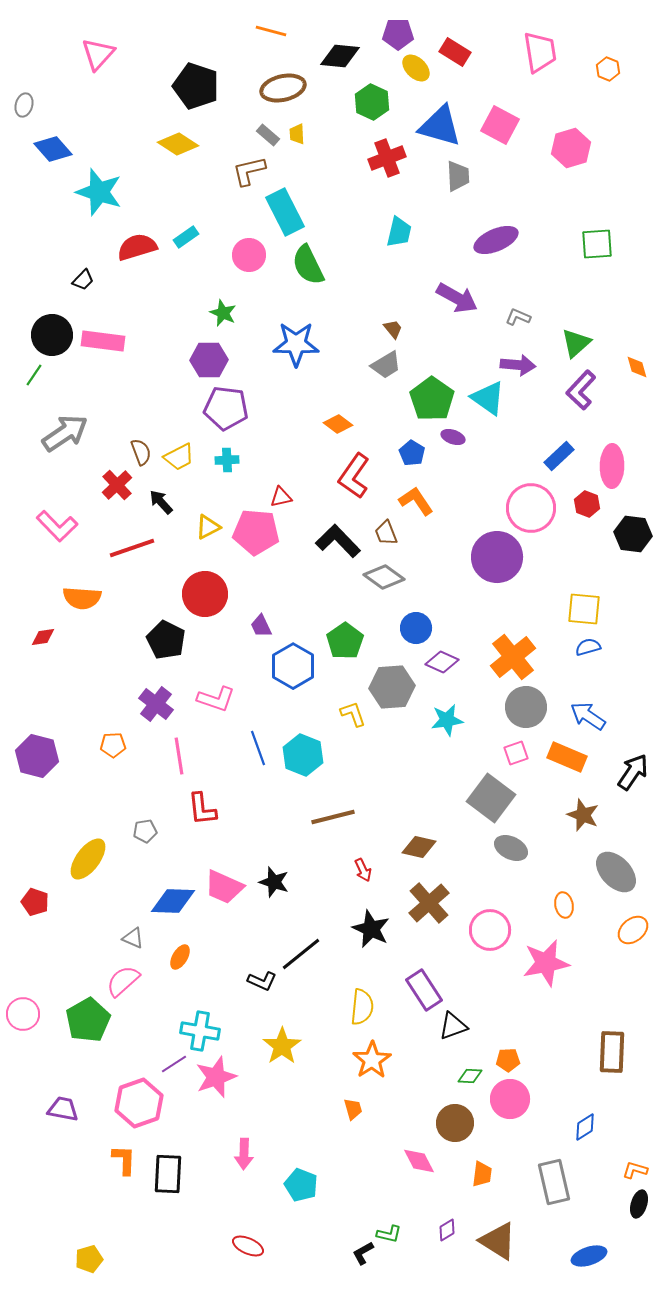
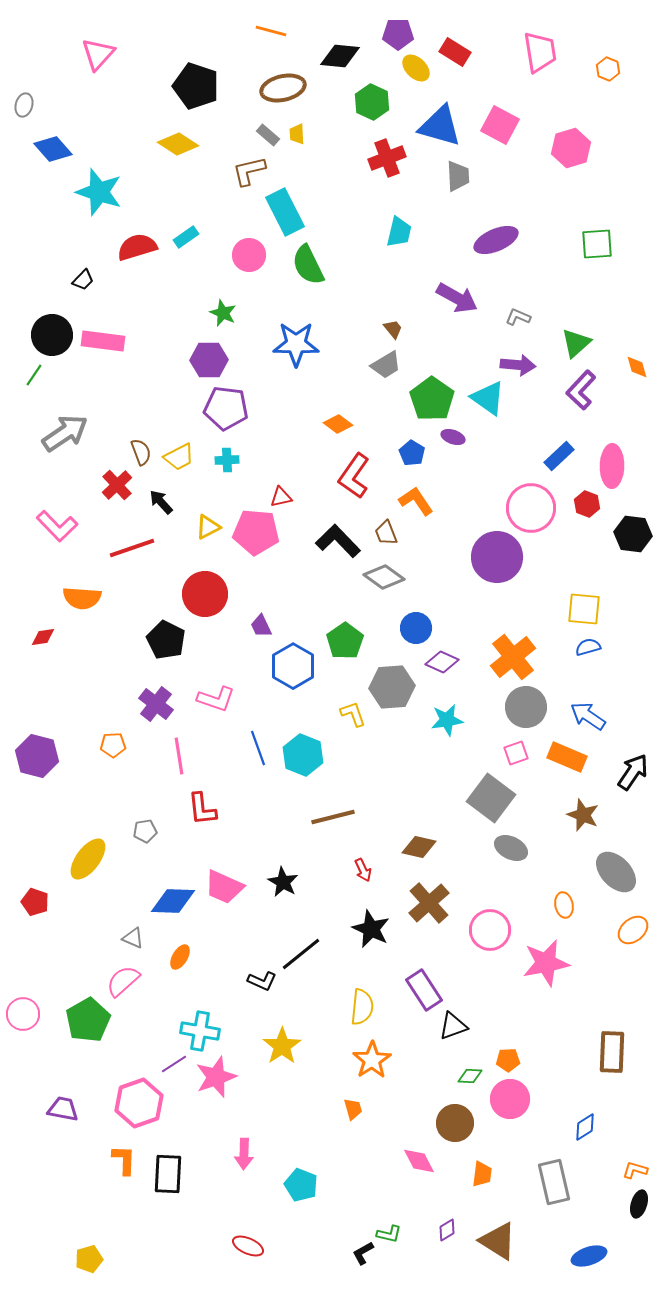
black star at (274, 882): moved 9 px right; rotated 12 degrees clockwise
